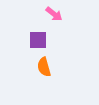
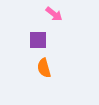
orange semicircle: moved 1 px down
